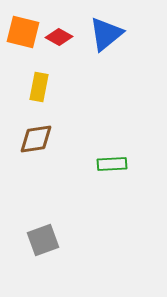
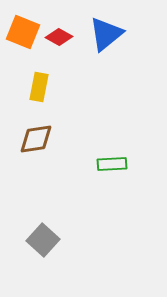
orange square: rotated 8 degrees clockwise
gray square: rotated 28 degrees counterclockwise
